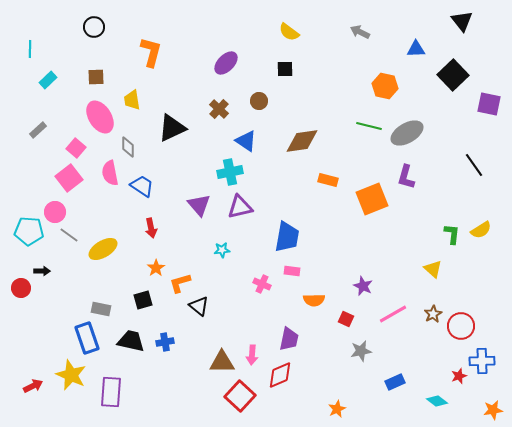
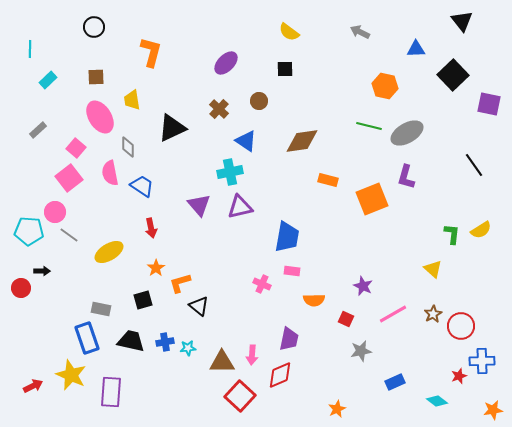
yellow ellipse at (103, 249): moved 6 px right, 3 px down
cyan star at (222, 250): moved 34 px left, 98 px down
